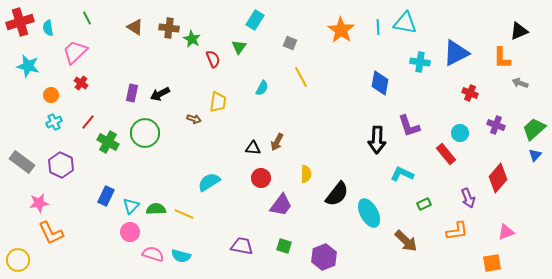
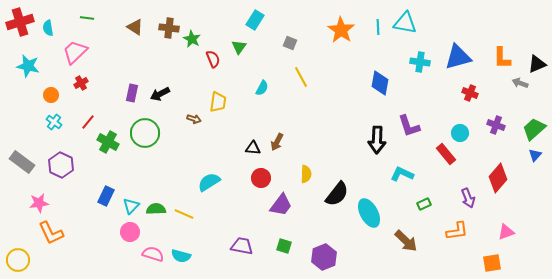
green line at (87, 18): rotated 56 degrees counterclockwise
black triangle at (519, 31): moved 18 px right, 33 px down
blue triangle at (456, 53): moved 2 px right, 4 px down; rotated 12 degrees clockwise
red cross at (81, 83): rotated 24 degrees clockwise
cyan cross at (54, 122): rotated 28 degrees counterclockwise
